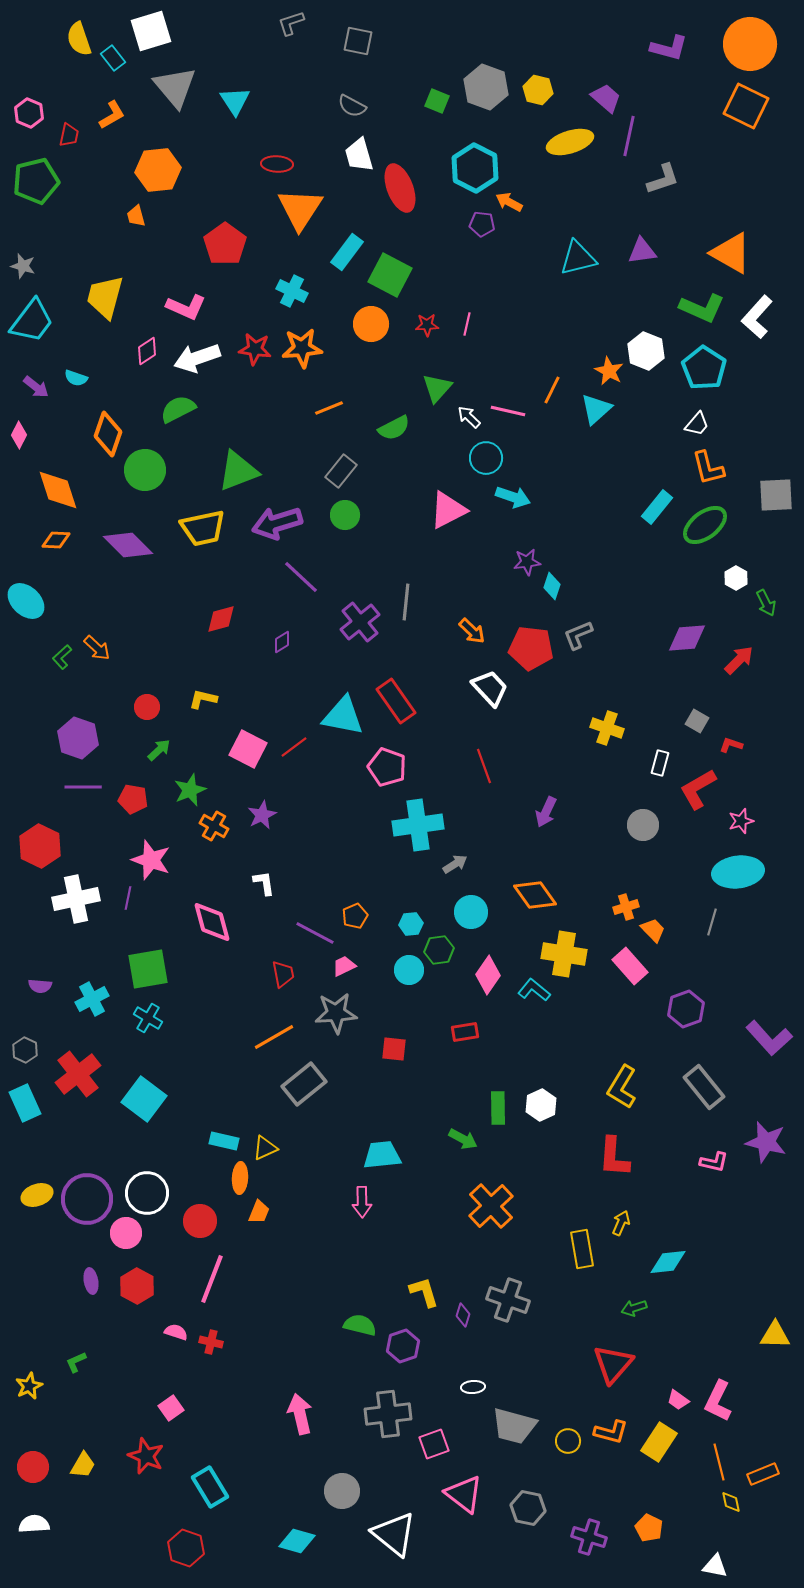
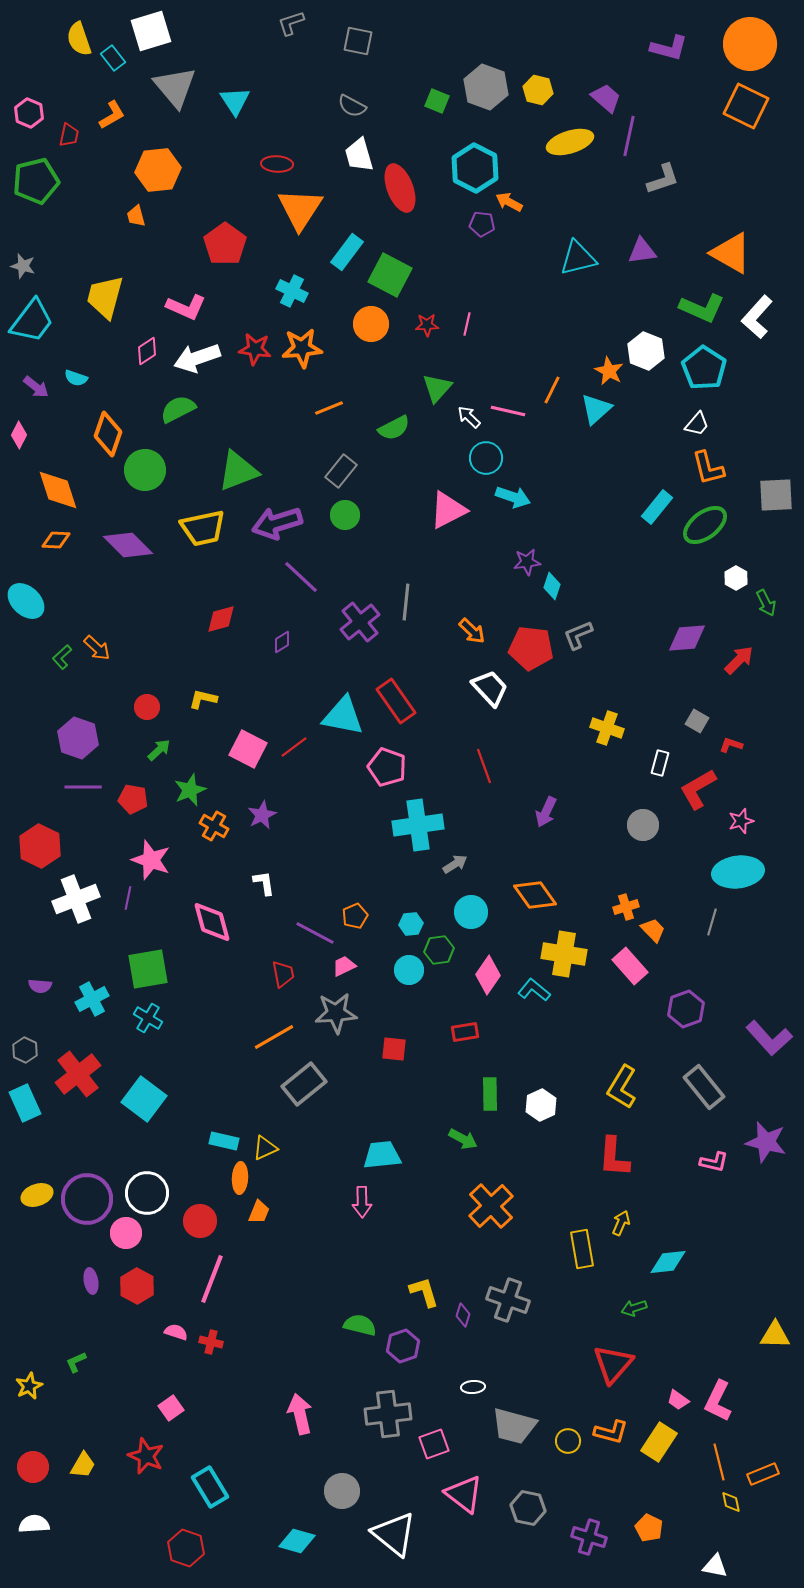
white cross at (76, 899): rotated 9 degrees counterclockwise
green rectangle at (498, 1108): moved 8 px left, 14 px up
